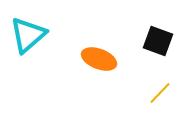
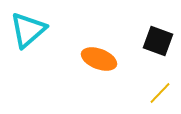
cyan triangle: moved 5 px up
